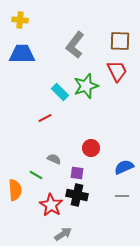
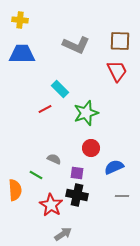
gray L-shape: moved 1 px right; rotated 104 degrees counterclockwise
green star: moved 27 px down
cyan rectangle: moved 3 px up
red line: moved 9 px up
blue semicircle: moved 10 px left
